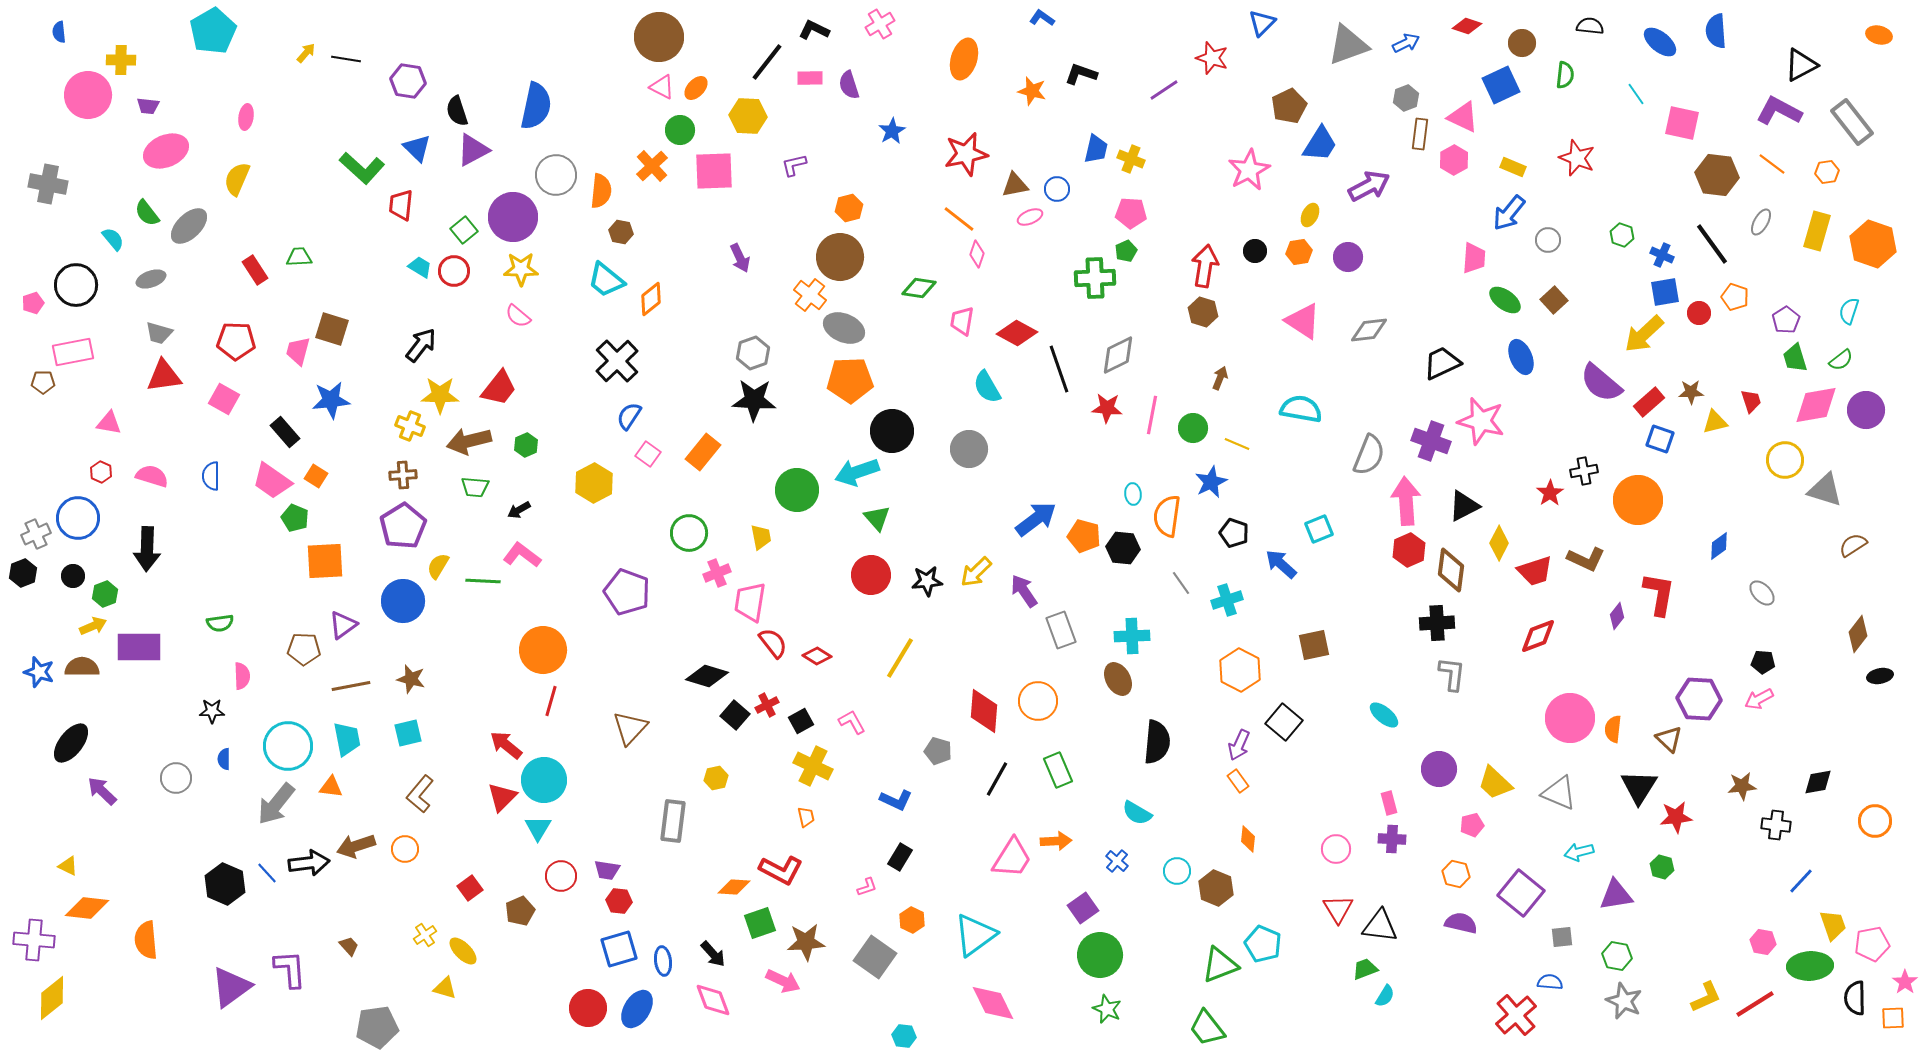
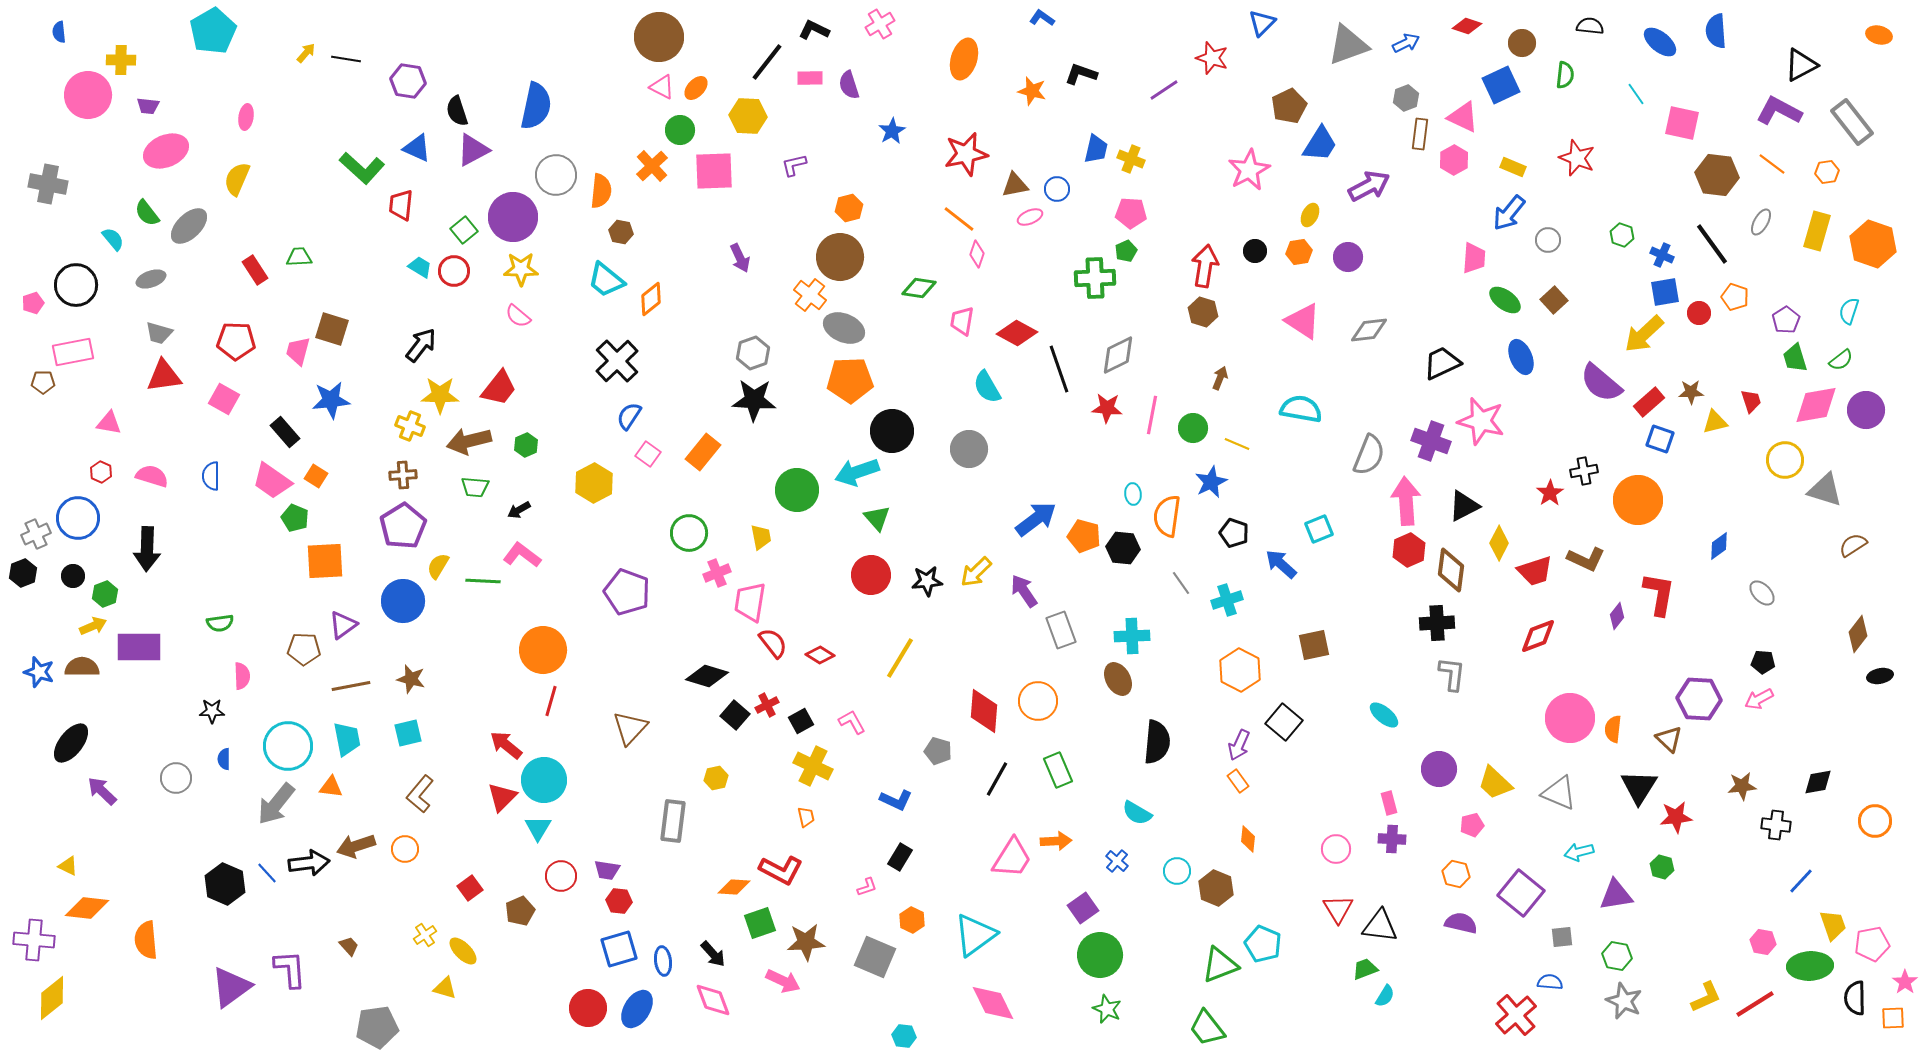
blue triangle at (417, 148): rotated 20 degrees counterclockwise
red diamond at (817, 656): moved 3 px right, 1 px up
gray square at (875, 957): rotated 12 degrees counterclockwise
